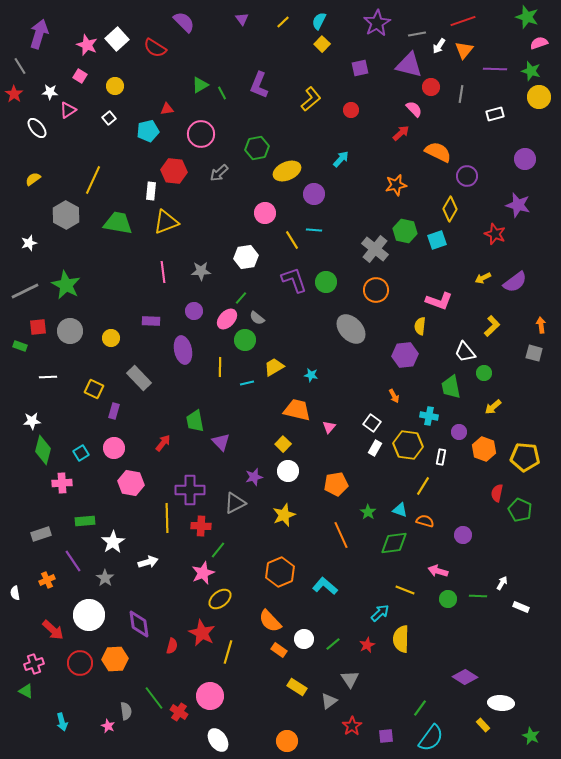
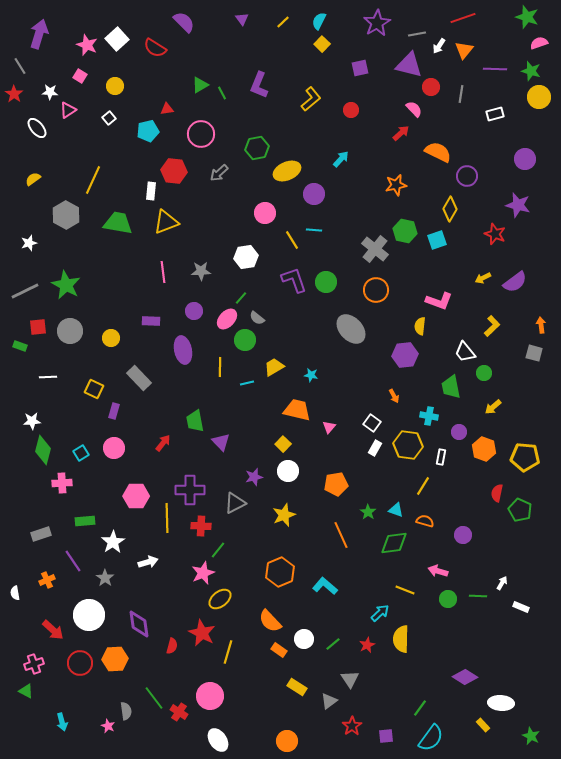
red line at (463, 21): moved 3 px up
pink hexagon at (131, 483): moved 5 px right, 13 px down; rotated 10 degrees counterclockwise
cyan triangle at (400, 510): moved 4 px left
